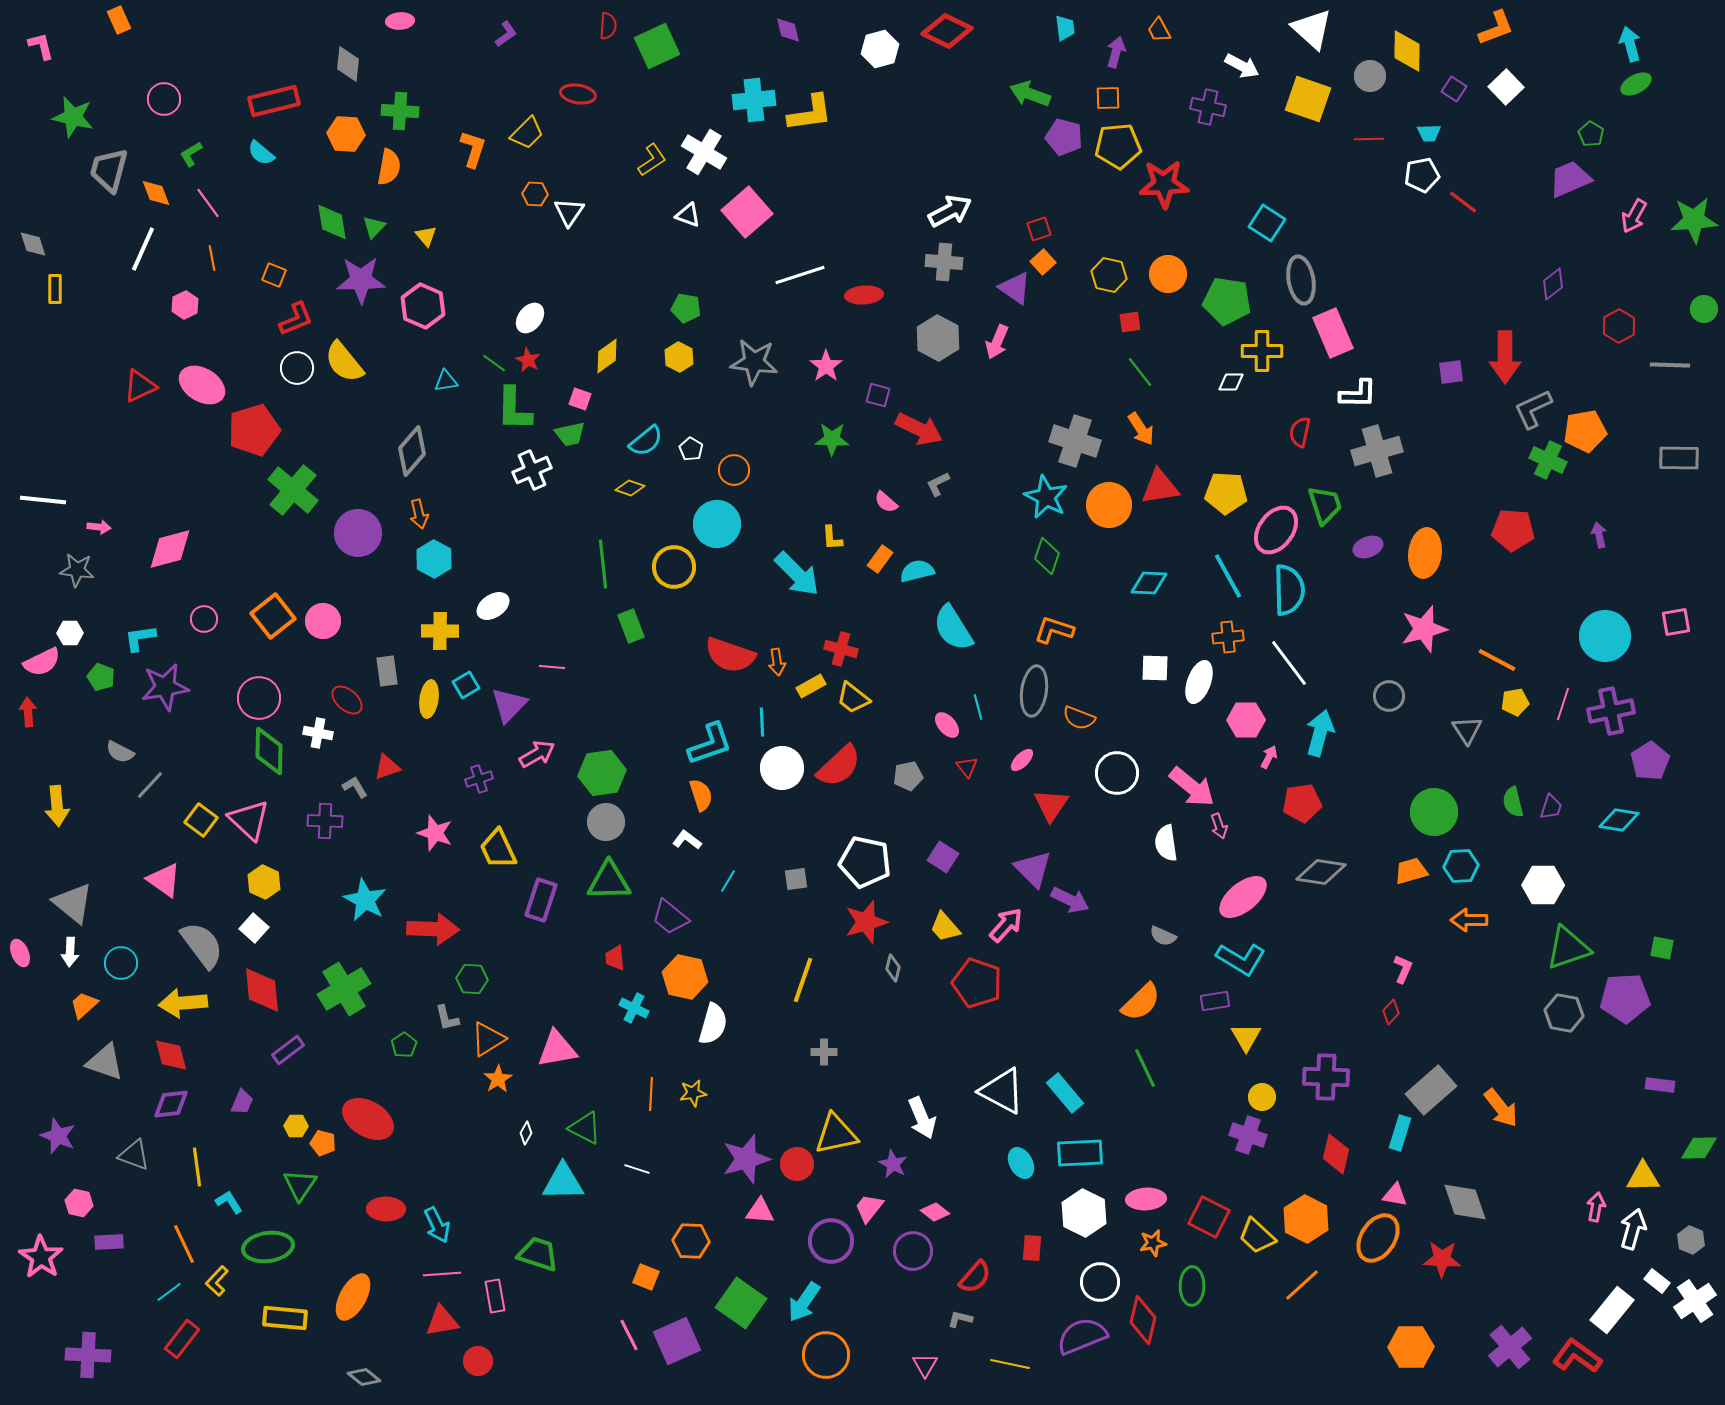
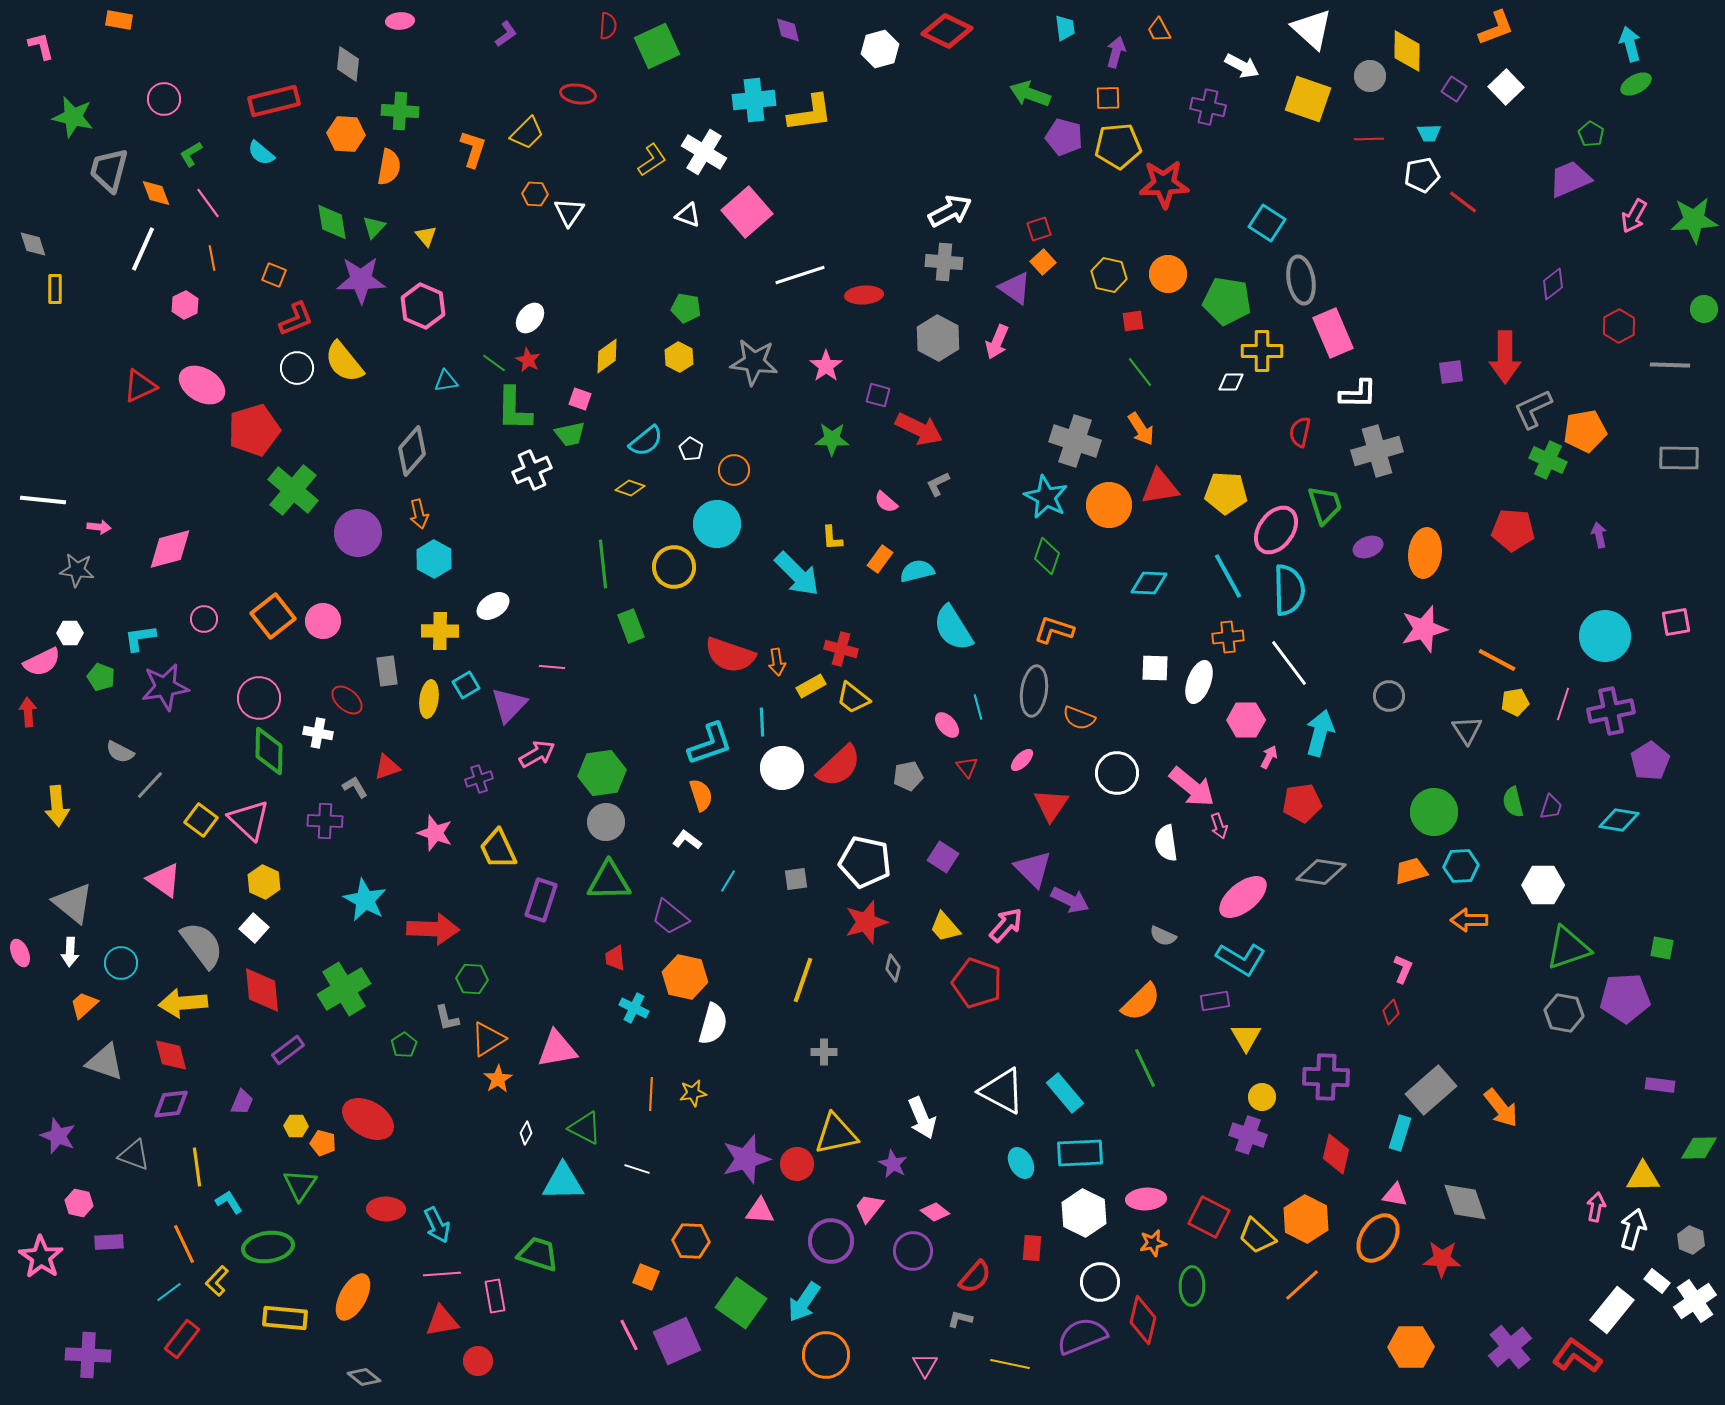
orange rectangle at (119, 20): rotated 56 degrees counterclockwise
red square at (1130, 322): moved 3 px right, 1 px up
